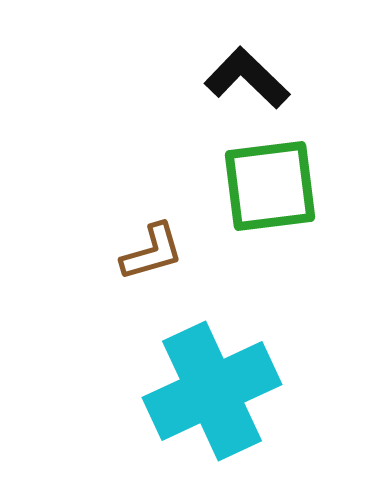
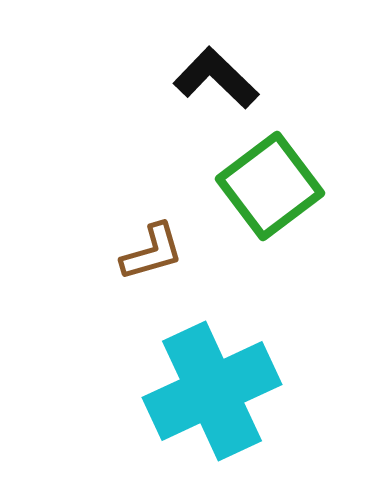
black L-shape: moved 31 px left
green square: rotated 30 degrees counterclockwise
